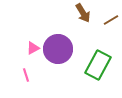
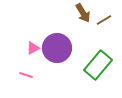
brown line: moved 7 px left
purple circle: moved 1 px left, 1 px up
green rectangle: rotated 12 degrees clockwise
pink line: rotated 56 degrees counterclockwise
